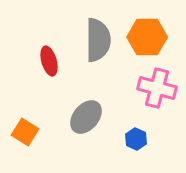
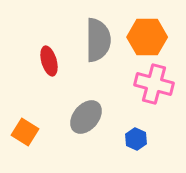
pink cross: moved 3 px left, 4 px up
